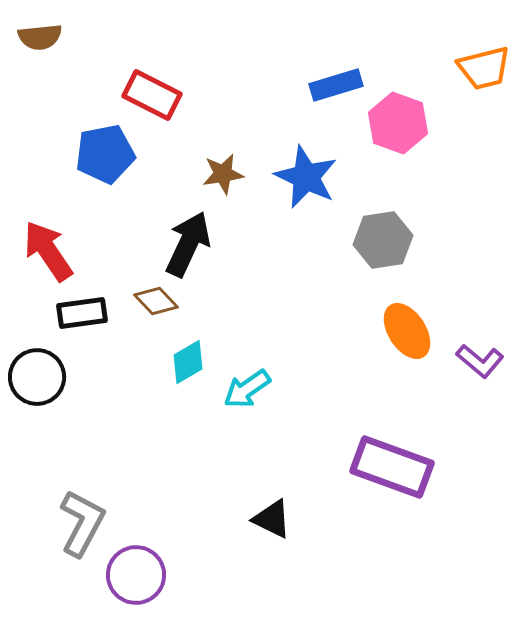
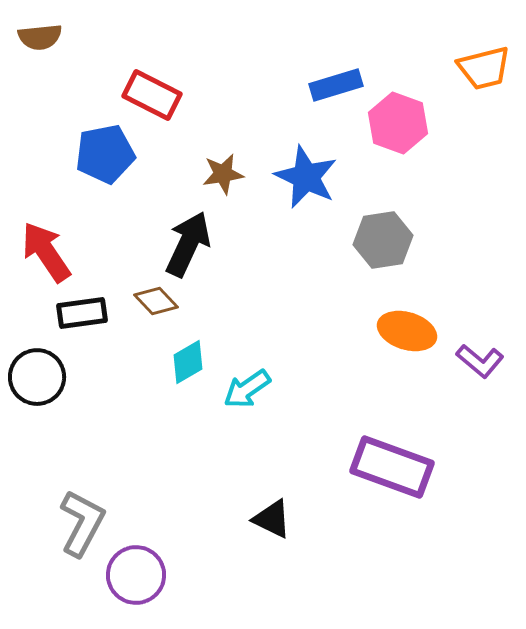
red arrow: moved 2 px left, 1 px down
orange ellipse: rotated 40 degrees counterclockwise
